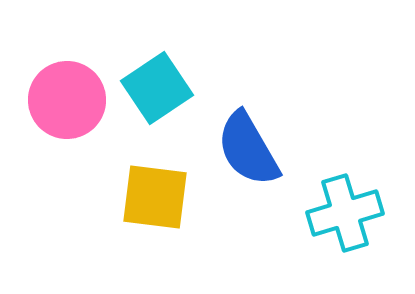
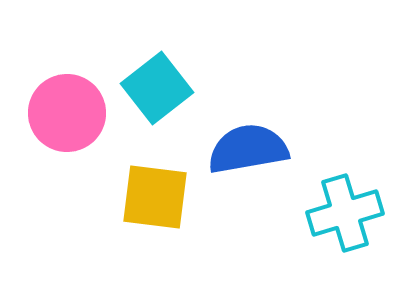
cyan square: rotated 4 degrees counterclockwise
pink circle: moved 13 px down
blue semicircle: rotated 110 degrees clockwise
